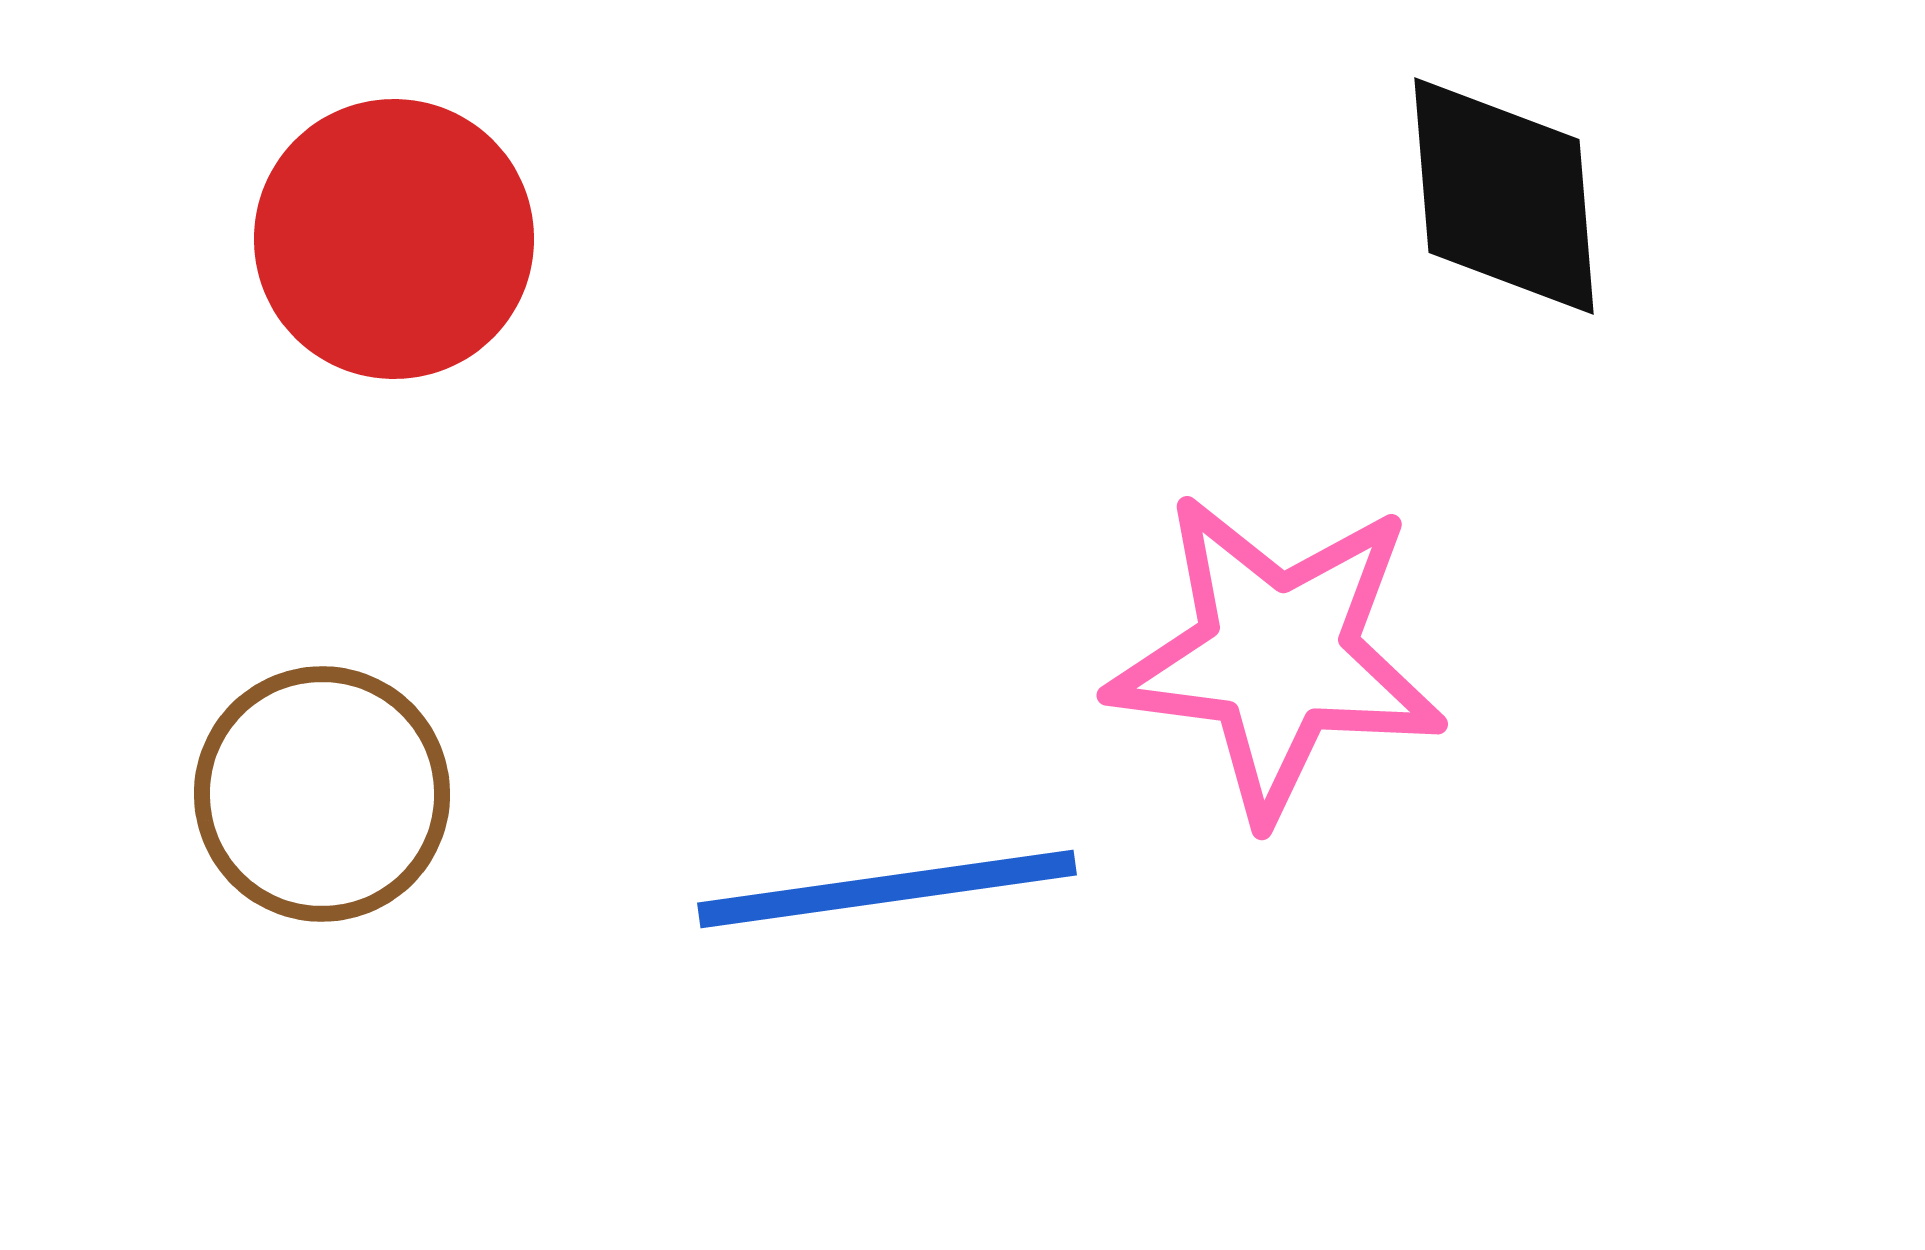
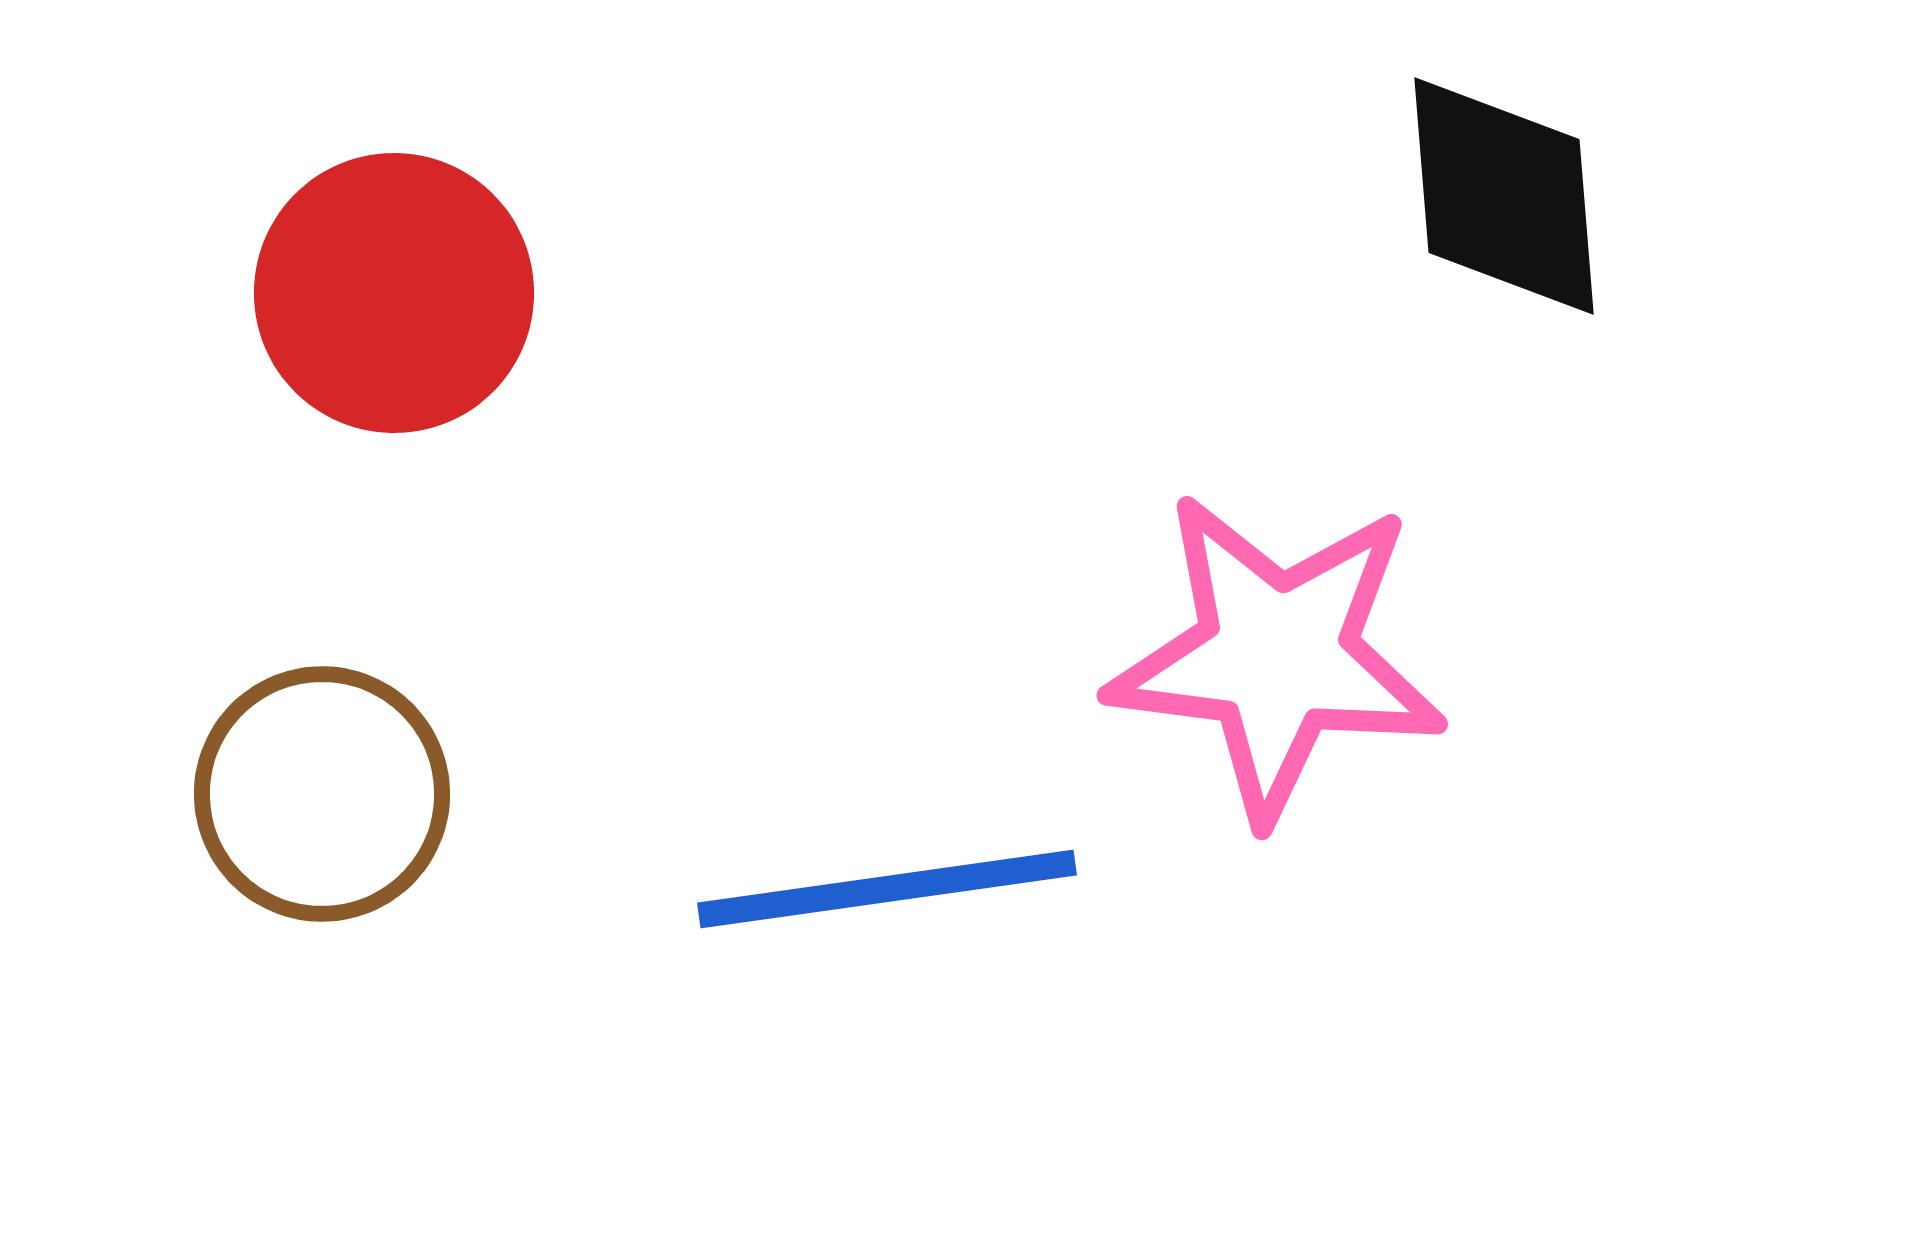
red circle: moved 54 px down
